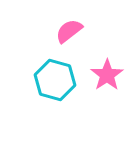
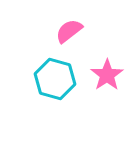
cyan hexagon: moved 1 px up
